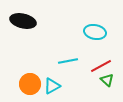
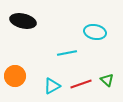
cyan line: moved 1 px left, 8 px up
red line: moved 20 px left, 18 px down; rotated 10 degrees clockwise
orange circle: moved 15 px left, 8 px up
